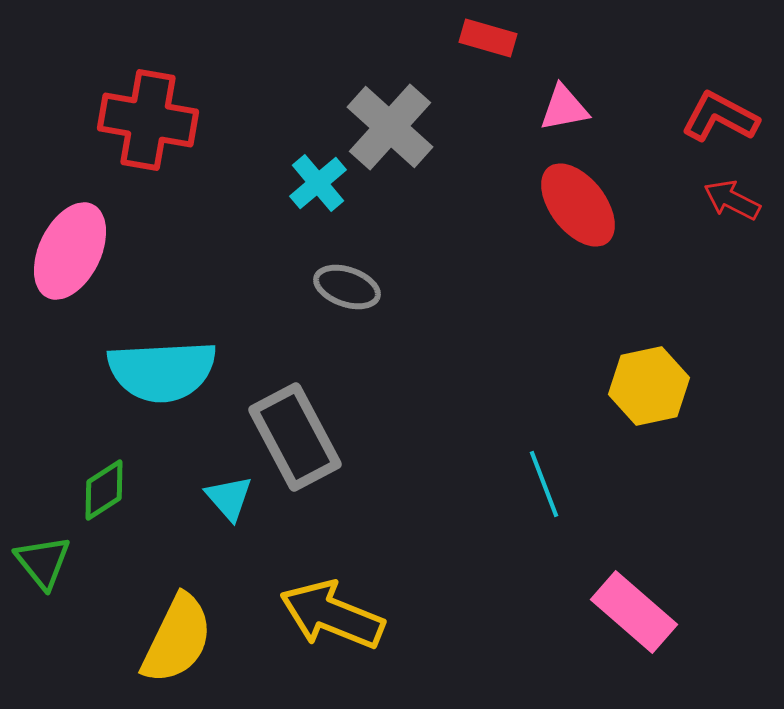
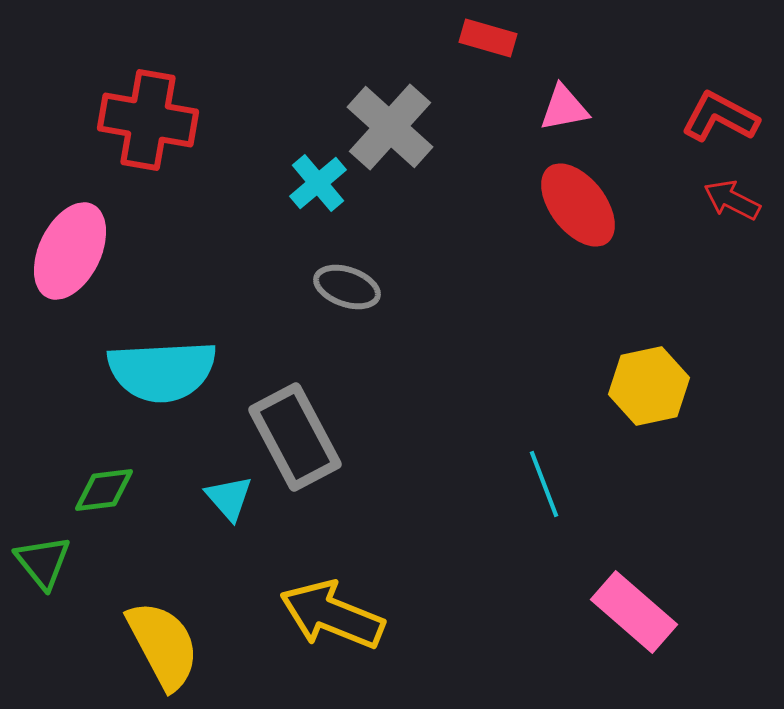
green diamond: rotated 26 degrees clockwise
yellow semicircle: moved 14 px left, 6 px down; rotated 54 degrees counterclockwise
